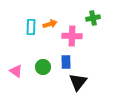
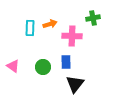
cyan rectangle: moved 1 px left, 1 px down
pink triangle: moved 3 px left, 5 px up
black triangle: moved 3 px left, 2 px down
